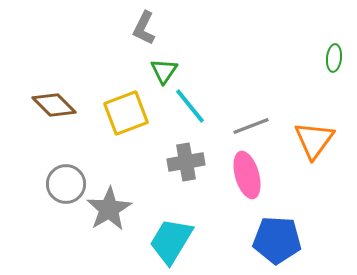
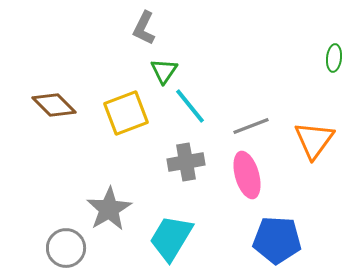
gray circle: moved 64 px down
cyan trapezoid: moved 3 px up
